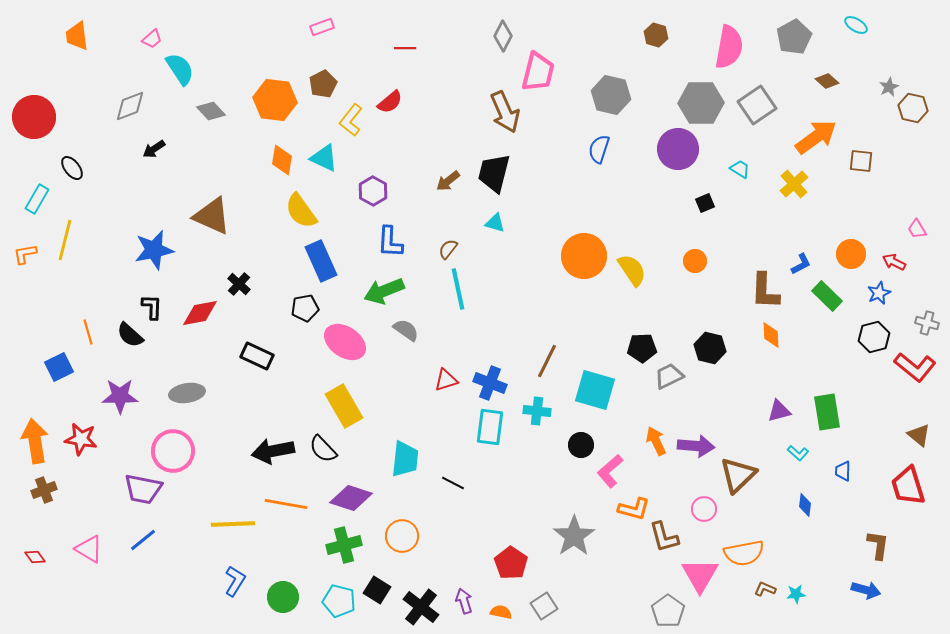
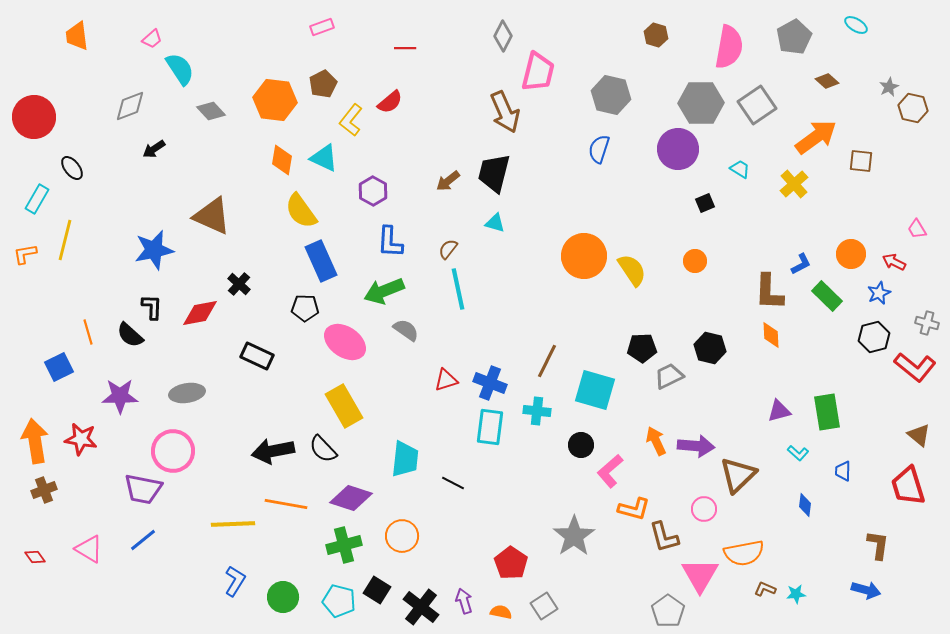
brown L-shape at (765, 291): moved 4 px right, 1 px down
black pentagon at (305, 308): rotated 12 degrees clockwise
